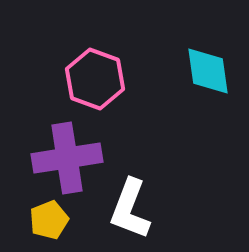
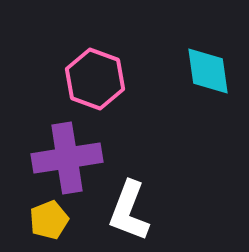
white L-shape: moved 1 px left, 2 px down
